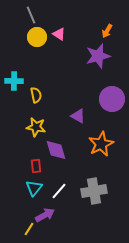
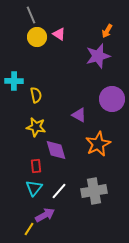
purple triangle: moved 1 px right, 1 px up
orange star: moved 3 px left
